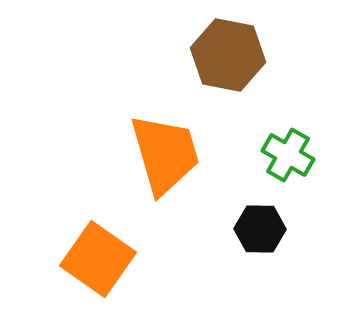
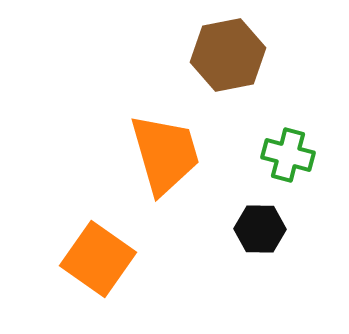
brown hexagon: rotated 22 degrees counterclockwise
green cross: rotated 15 degrees counterclockwise
